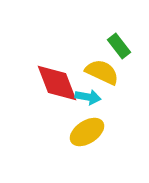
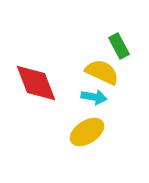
green rectangle: rotated 10 degrees clockwise
red diamond: moved 21 px left
cyan arrow: moved 6 px right
